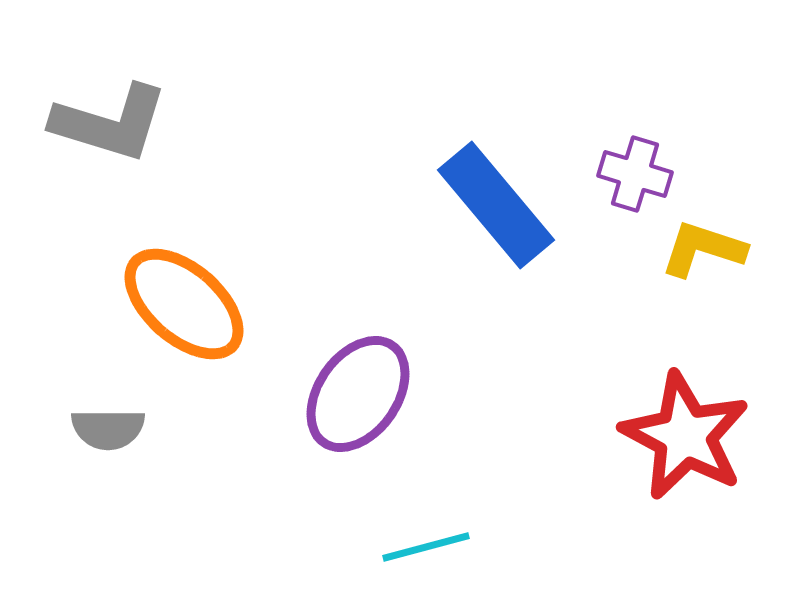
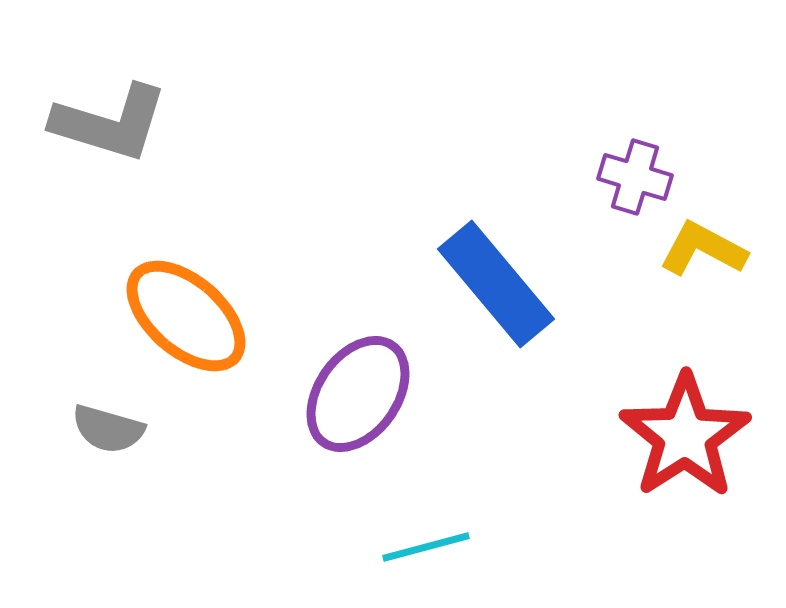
purple cross: moved 3 px down
blue rectangle: moved 79 px down
yellow L-shape: rotated 10 degrees clockwise
orange ellipse: moved 2 px right, 12 px down
gray semicircle: rotated 16 degrees clockwise
red star: rotated 11 degrees clockwise
